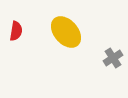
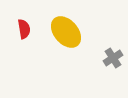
red semicircle: moved 8 px right, 2 px up; rotated 18 degrees counterclockwise
